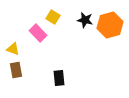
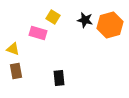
pink rectangle: rotated 30 degrees counterclockwise
brown rectangle: moved 1 px down
